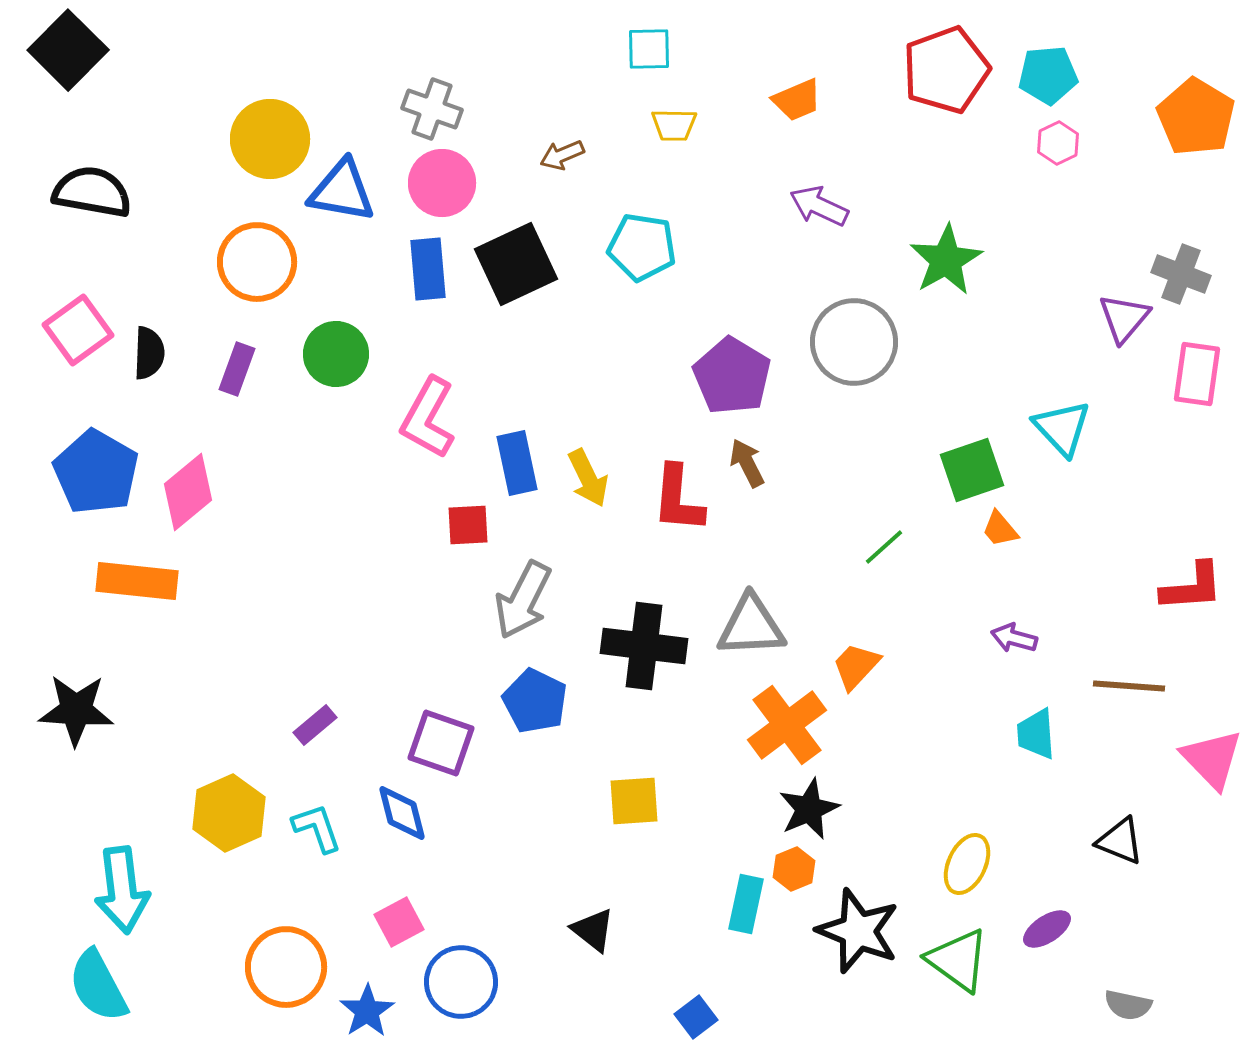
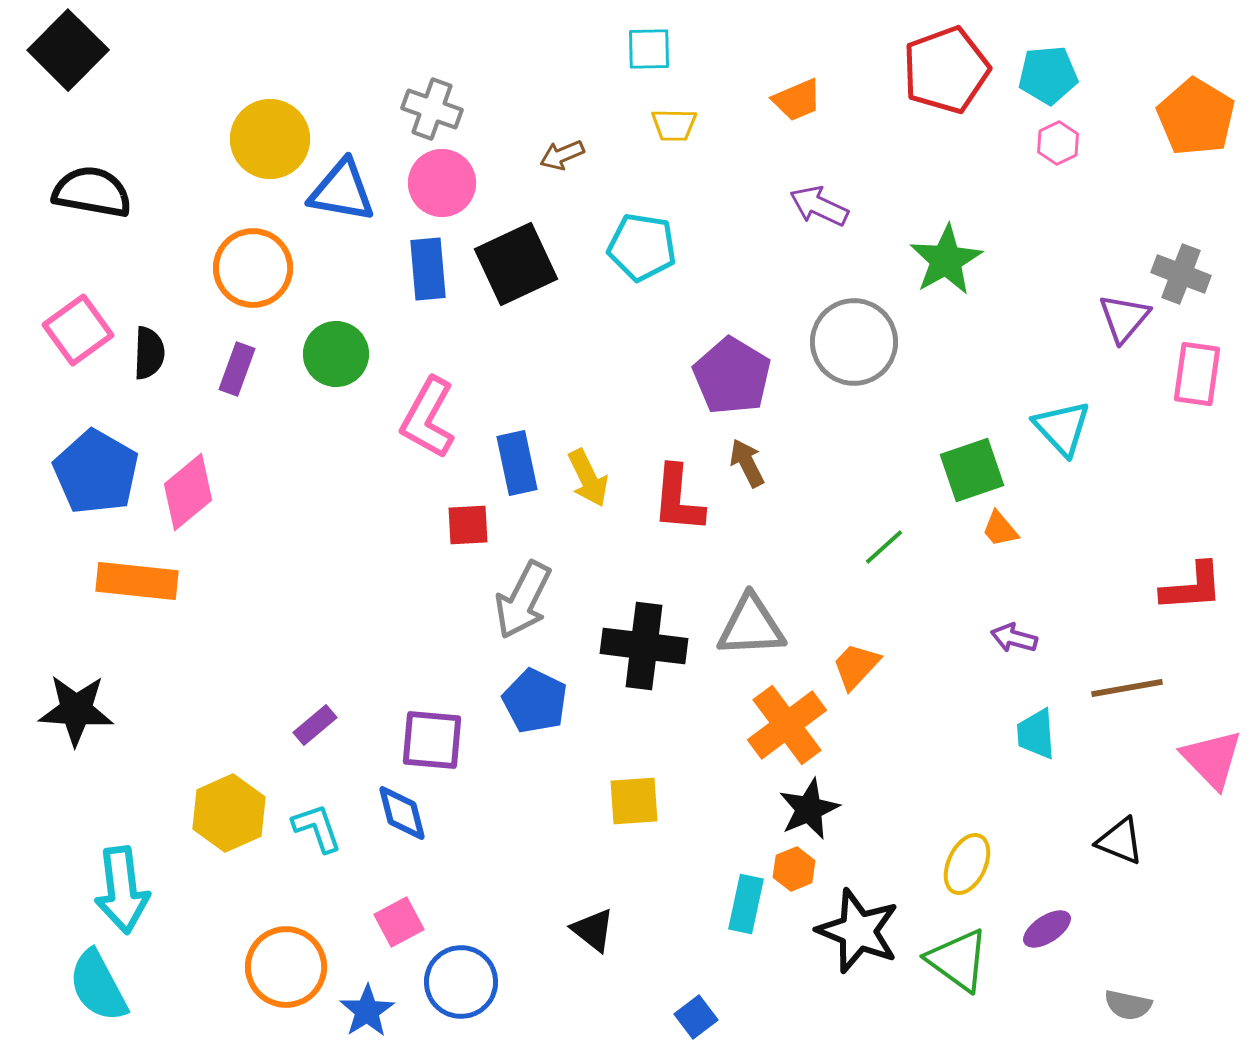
orange circle at (257, 262): moved 4 px left, 6 px down
brown line at (1129, 686): moved 2 px left, 2 px down; rotated 14 degrees counterclockwise
purple square at (441, 743): moved 9 px left, 3 px up; rotated 14 degrees counterclockwise
